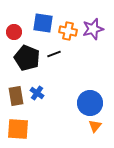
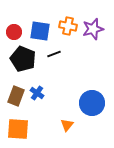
blue square: moved 3 px left, 8 px down
orange cross: moved 5 px up
black pentagon: moved 4 px left, 1 px down
brown rectangle: rotated 30 degrees clockwise
blue circle: moved 2 px right
orange triangle: moved 28 px left, 1 px up
